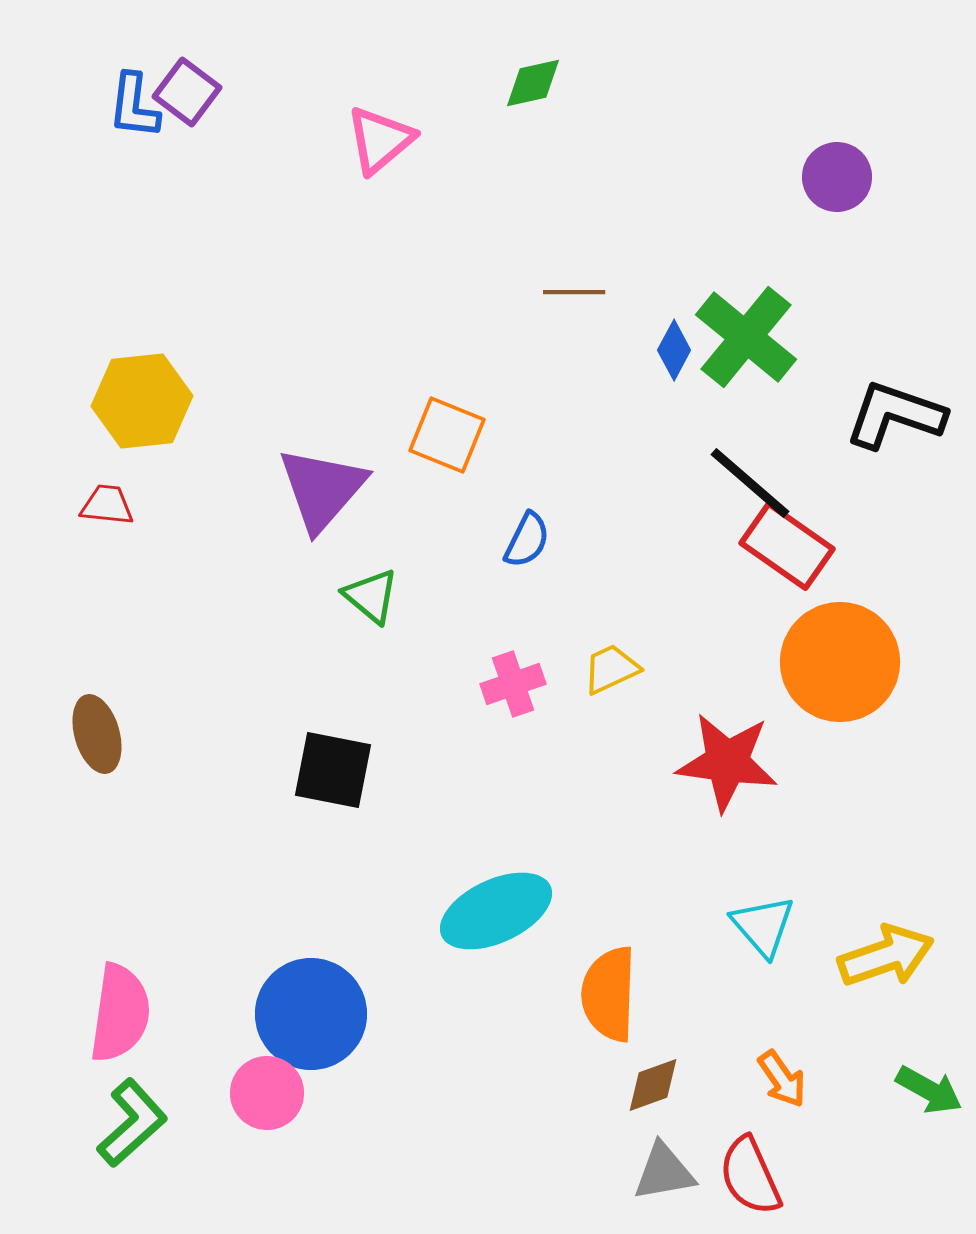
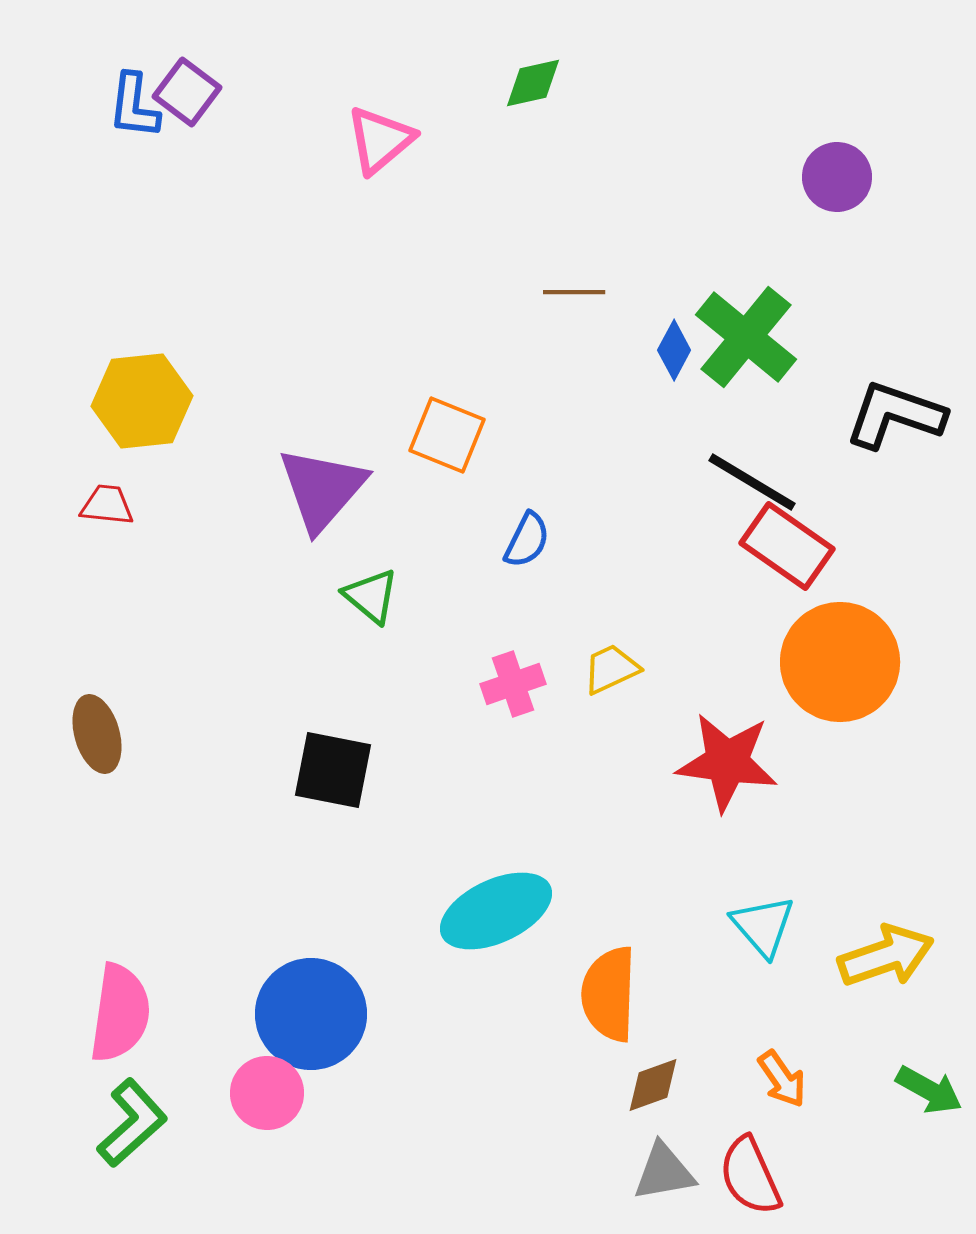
black line: moved 2 px right, 1 px up; rotated 10 degrees counterclockwise
